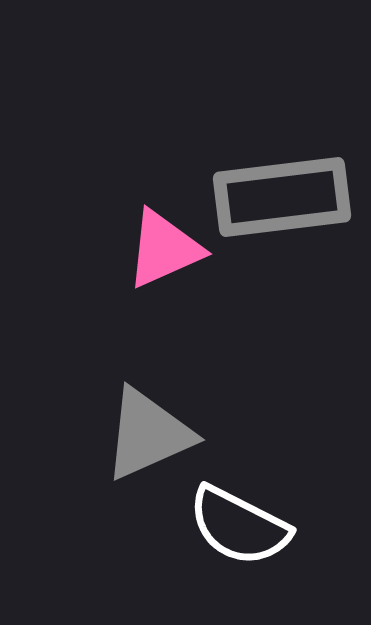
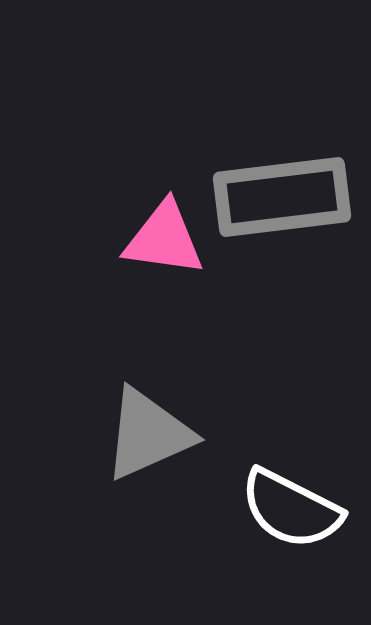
pink triangle: moved 10 px up; rotated 32 degrees clockwise
white semicircle: moved 52 px right, 17 px up
